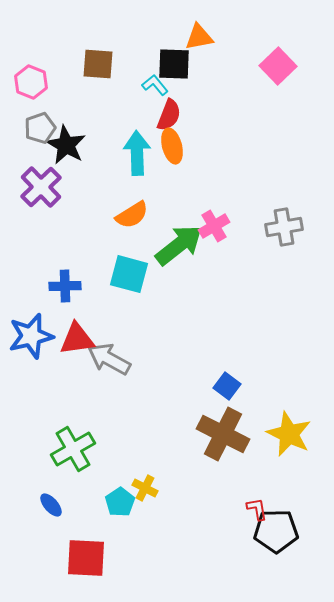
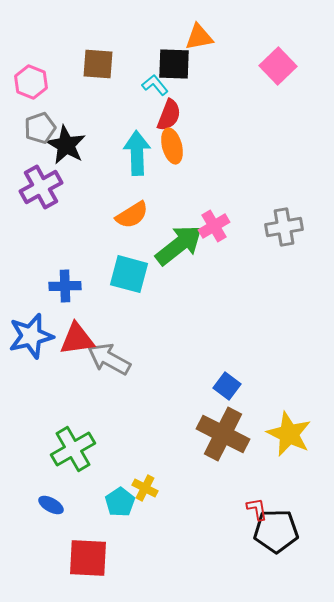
purple cross: rotated 15 degrees clockwise
blue ellipse: rotated 20 degrees counterclockwise
red square: moved 2 px right
